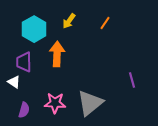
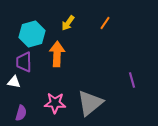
yellow arrow: moved 1 px left, 2 px down
cyan hexagon: moved 2 px left, 5 px down; rotated 15 degrees clockwise
white triangle: rotated 24 degrees counterclockwise
purple semicircle: moved 3 px left, 3 px down
